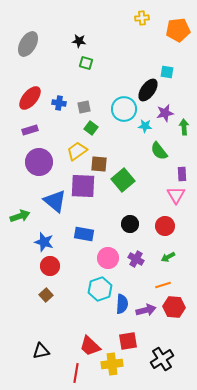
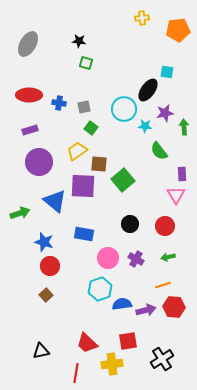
red ellipse at (30, 98): moved 1 px left, 3 px up; rotated 50 degrees clockwise
green arrow at (20, 216): moved 3 px up
green arrow at (168, 257): rotated 16 degrees clockwise
blue semicircle at (122, 304): rotated 102 degrees counterclockwise
red trapezoid at (90, 346): moved 3 px left, 3 px up
